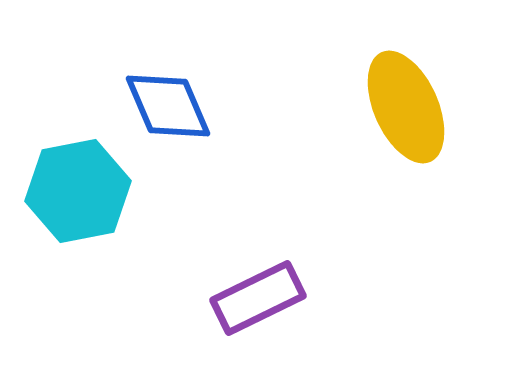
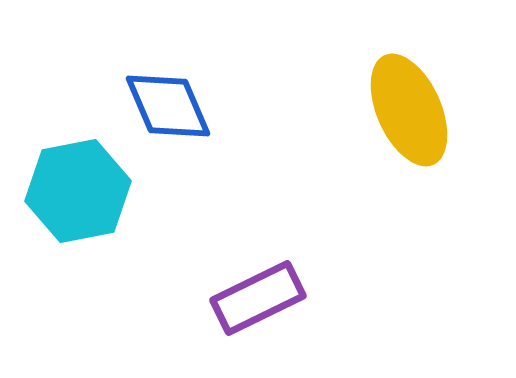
yellow ellipse: moved 3 px right, 3 px down
